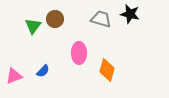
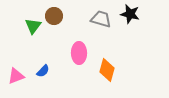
brown circle: moved 1 px left, 3 px up
pink triangle: moved 2 px right
